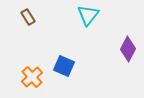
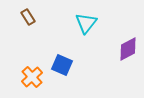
cyan triangle: moved 2 px left, 8 px down
purple diamond: rotated 35 degrees clockwise
blue square: moved 2 px left, 1 px up
